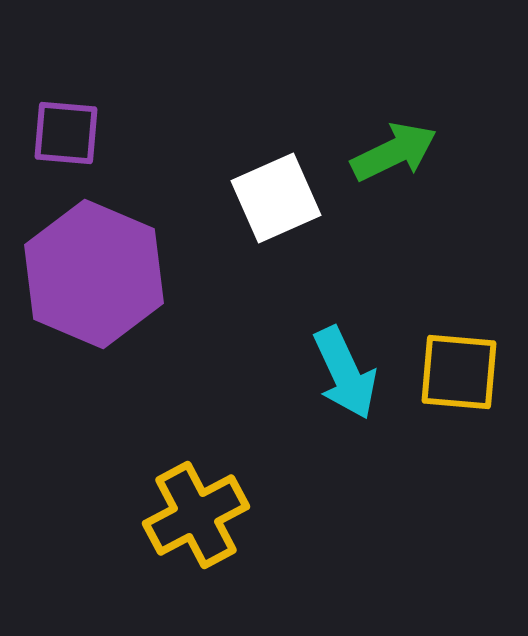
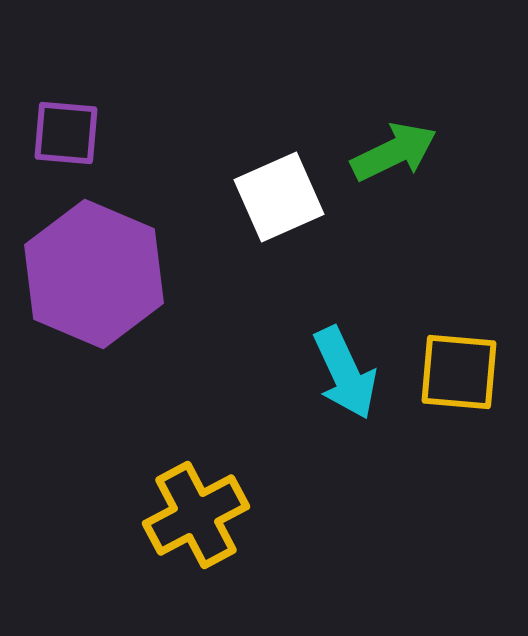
white square: moved 3 px right, 1 px up
